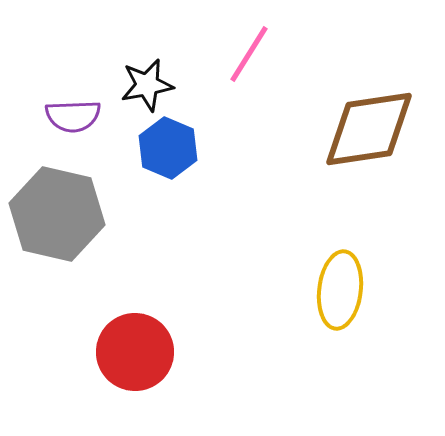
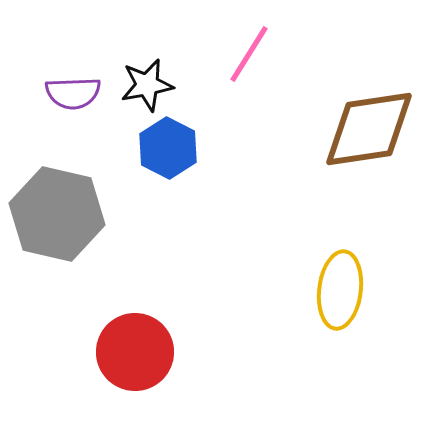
purple semicircle: moved 23 px up
blue hexagon: rotated 4 degrees clockwise
